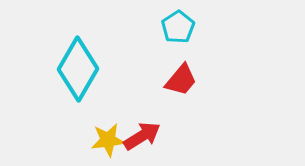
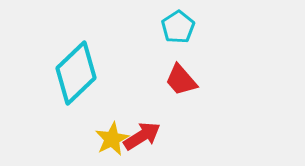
cyan diamond: moved 2 px left, 4 px down; rotated 16 degrees clockwise
red trapezoid: rotated 99 degrees clockwise
yellow star: moved 4 px right, 1 px up; rotated 20 degrees counterclockwise
